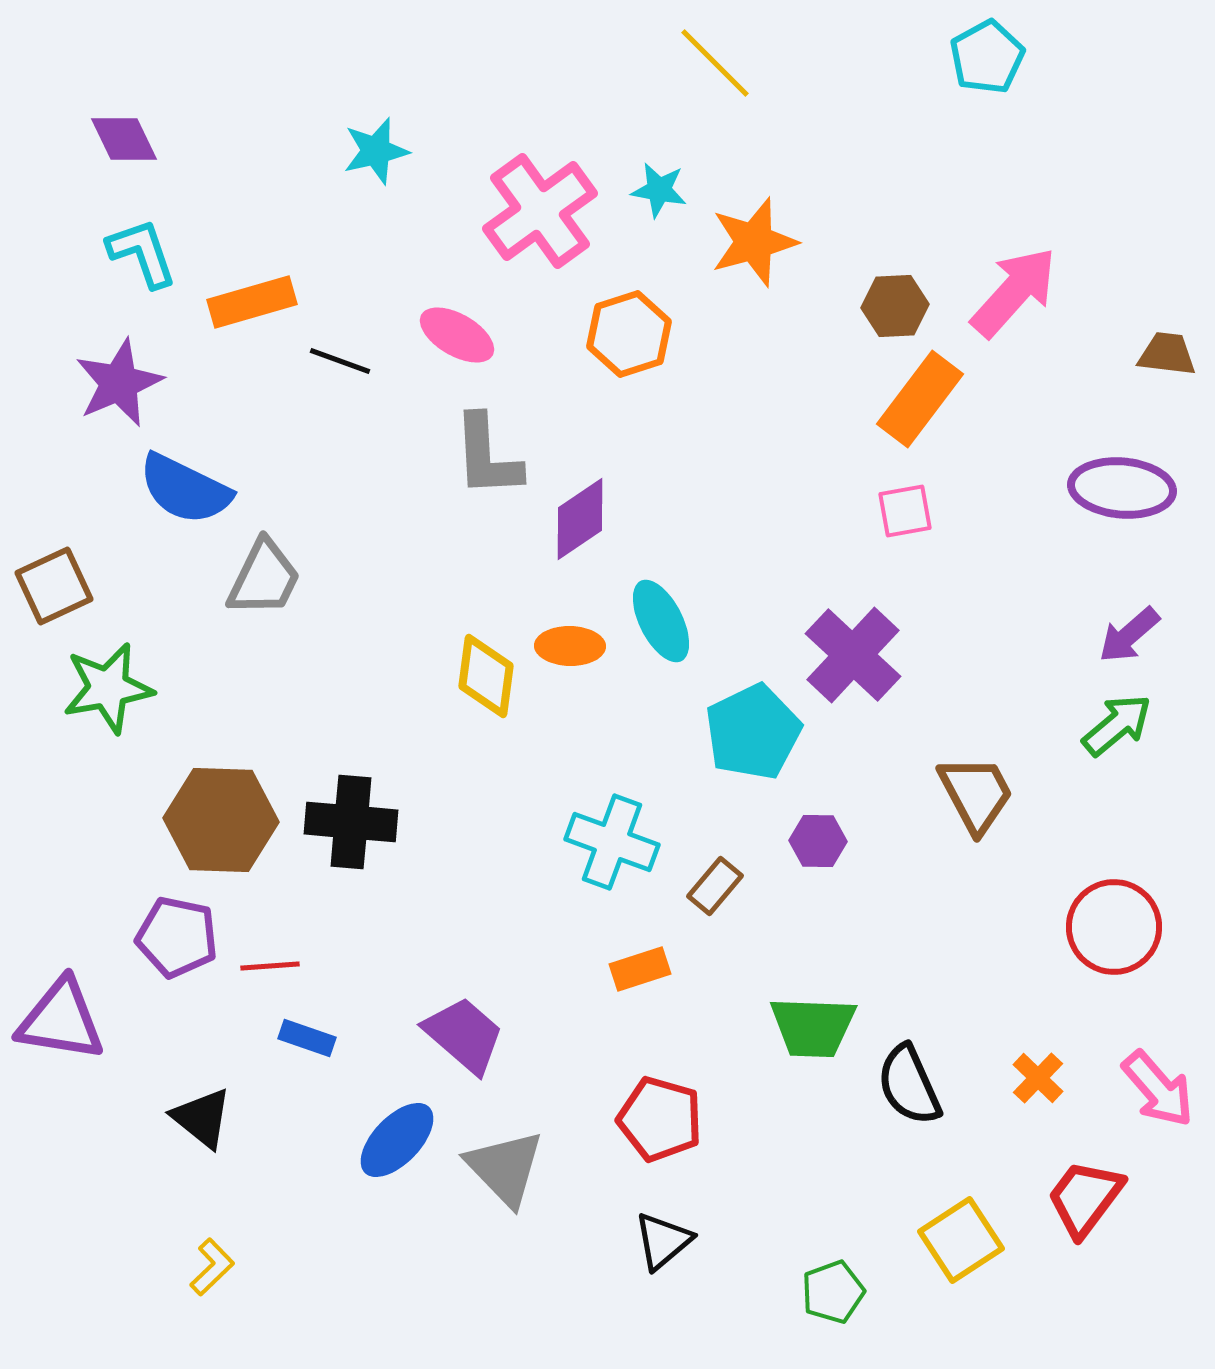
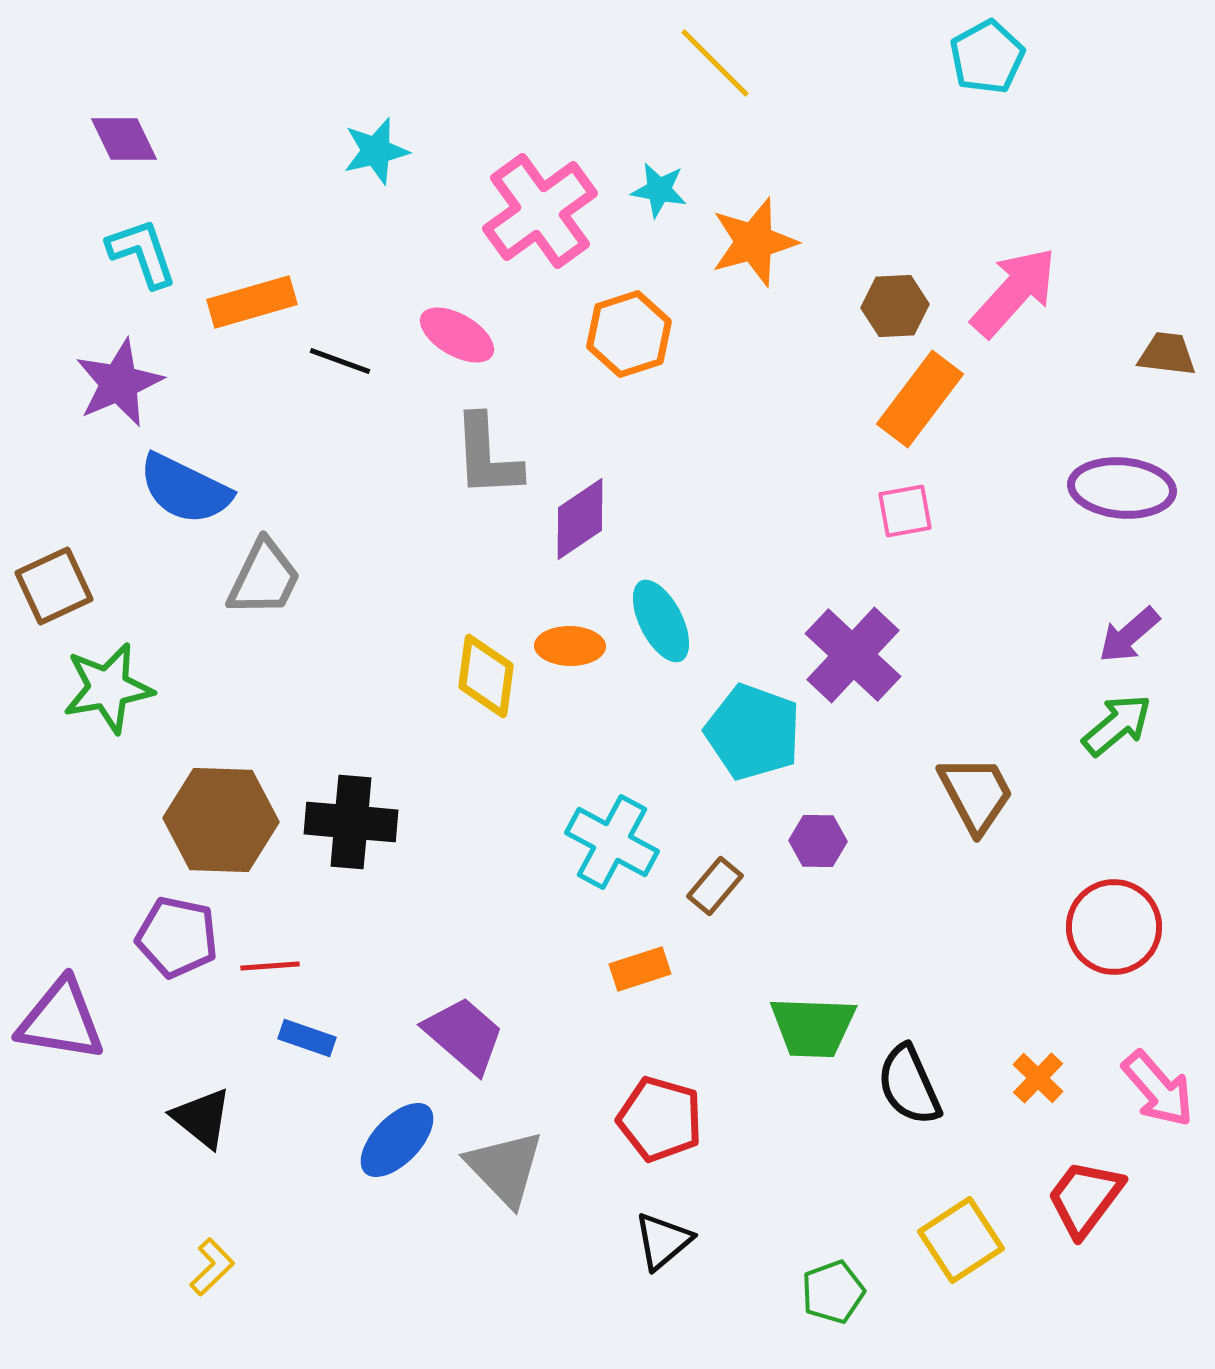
cyan pentagon at (753, 732): rotated 26 degrees counterclockwise
cyan cross at (612, 842): rotated 8 degrees clockwise
